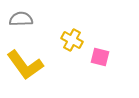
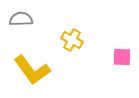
pink square: moved 22 px right; rotated 12 degrees counterclockwise
yellow L-shape: moved 7 px right, 5 px down
